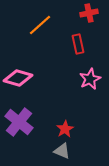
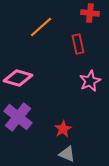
red cross: moved 1 px right; rotated 18 degrees clockwise
orange line: moved 1 px right, 2 px down
pink star: moved 2 px down
purple cross: moved 1 px left, 5 px up
red star: moved 2 px left
gray triangle: moved 5 px right, 3 px down
